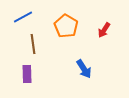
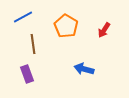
blue arrow: rotated 138 degrees clockwise
purple rectangle: rotated 18 degrees counterclockwise
